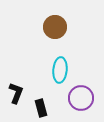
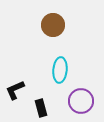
brown circle: moved 2 px left, 2 px up
black L-shape: moved 1 px left, 3 px up; rotated 135 degrees counterclockwise
purple circle: moved 3 px down
